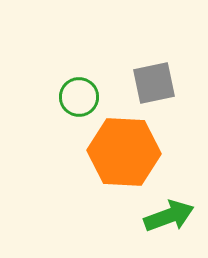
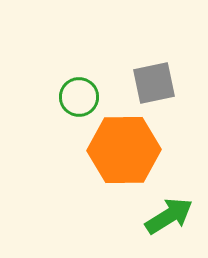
orange hexagon: moved 2 px up; rotated 4 degrees counterclockwise
green arrow: rotated 12 degrees counterclockwise
